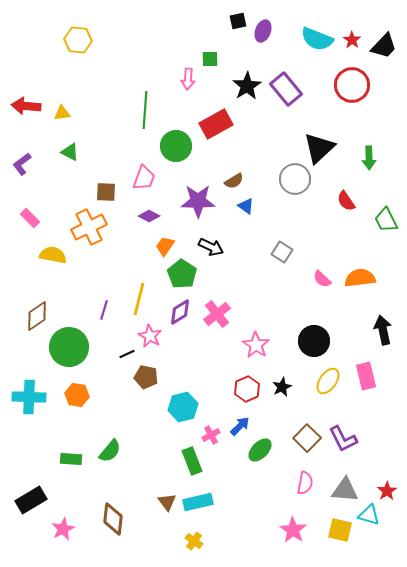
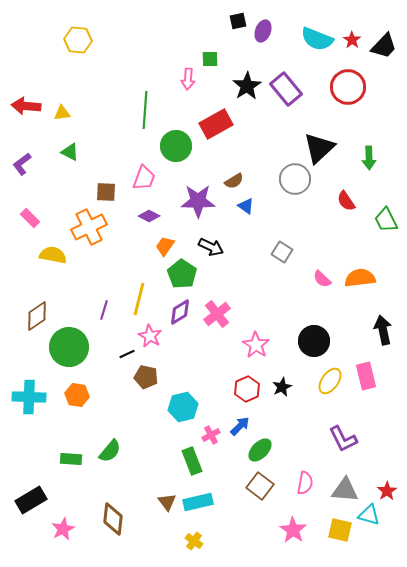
red circle at (352, 85): moved 4 px left, 2 px down
yellow ellipse at (328, 381): moved 2 px right
brown square at (307, 438): moved 47 px left, 48 px down; rotated 8 degrees counterclockwise
